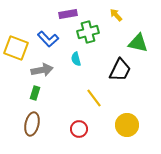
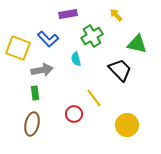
green cross: moved 4 px right, 4 px down; rotated 15 degrees counterclockwise
green triangle: moved 1 px left, 1 px down
yellow square: moved 2 px right
black trapezoid: rotated 70 degrees counterclockwise
green rectangle: rotated 24 degrees counterclockwise
red circle: moved 5 px left, 15 px up
